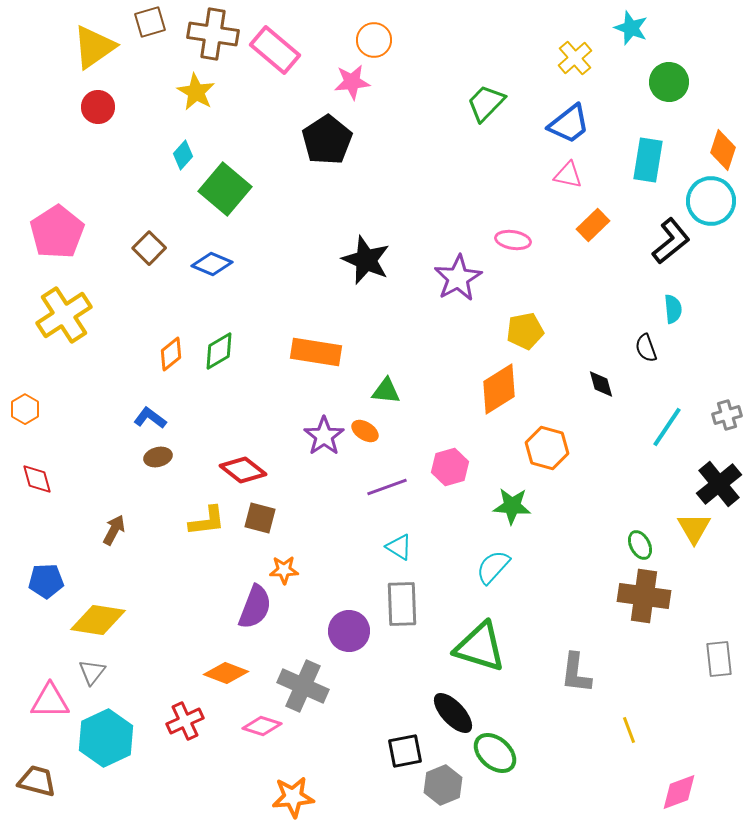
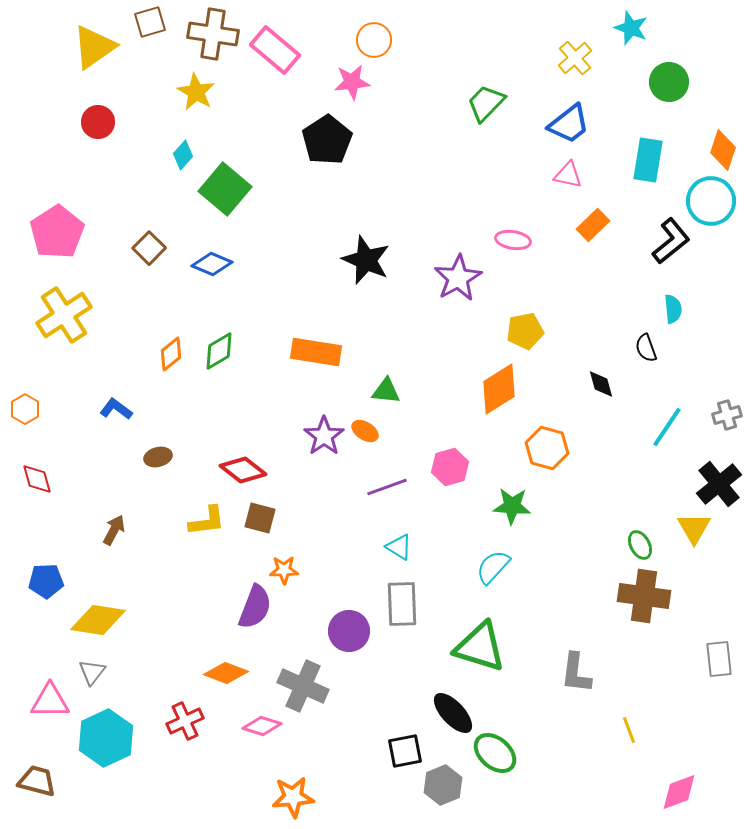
red circle at (98, 107): moved 15 px down
blue L-shape at (150, 418): moved 34 px left, 9 px up
